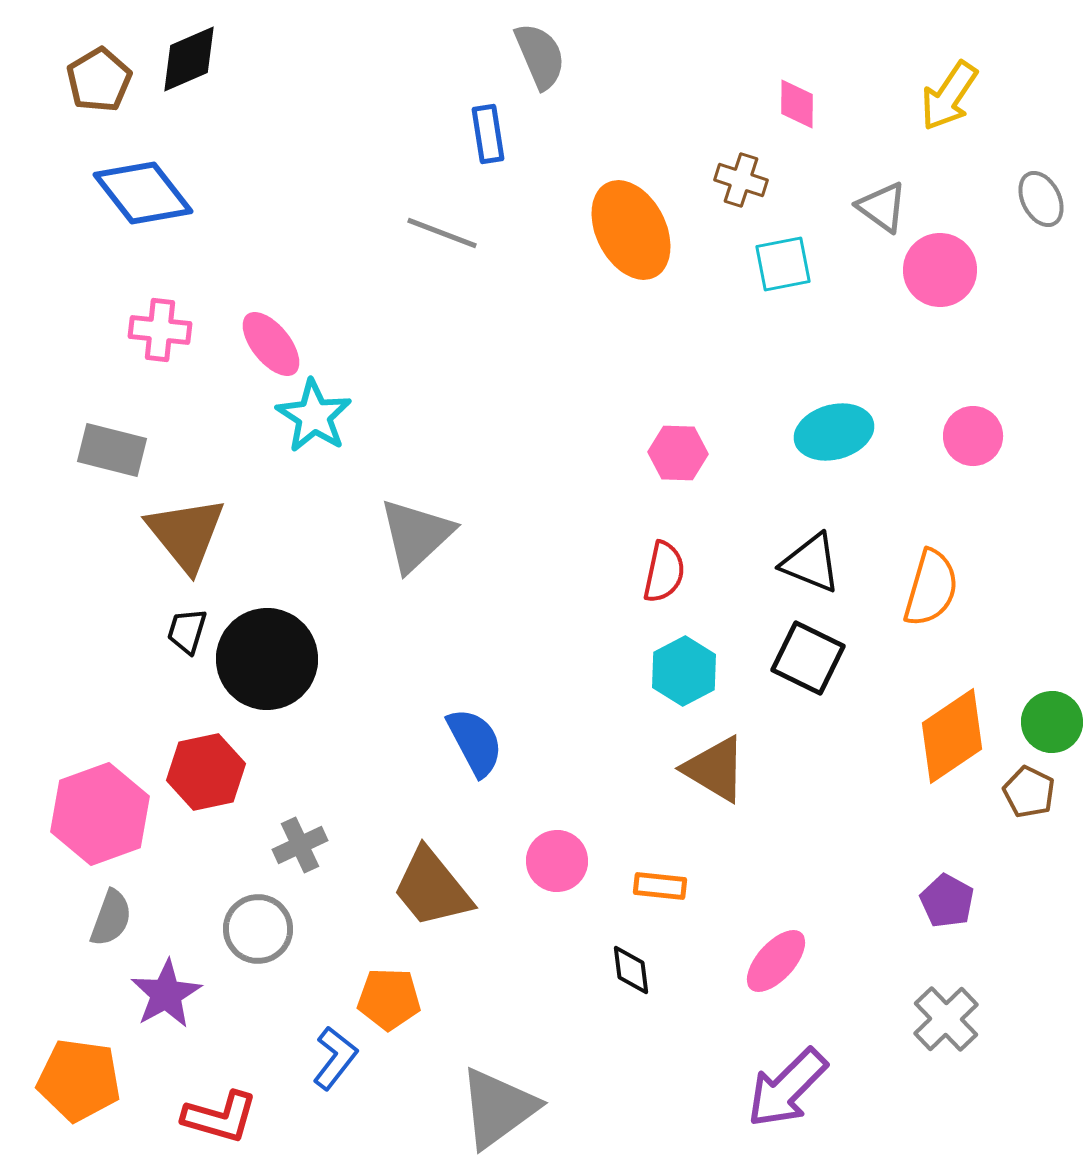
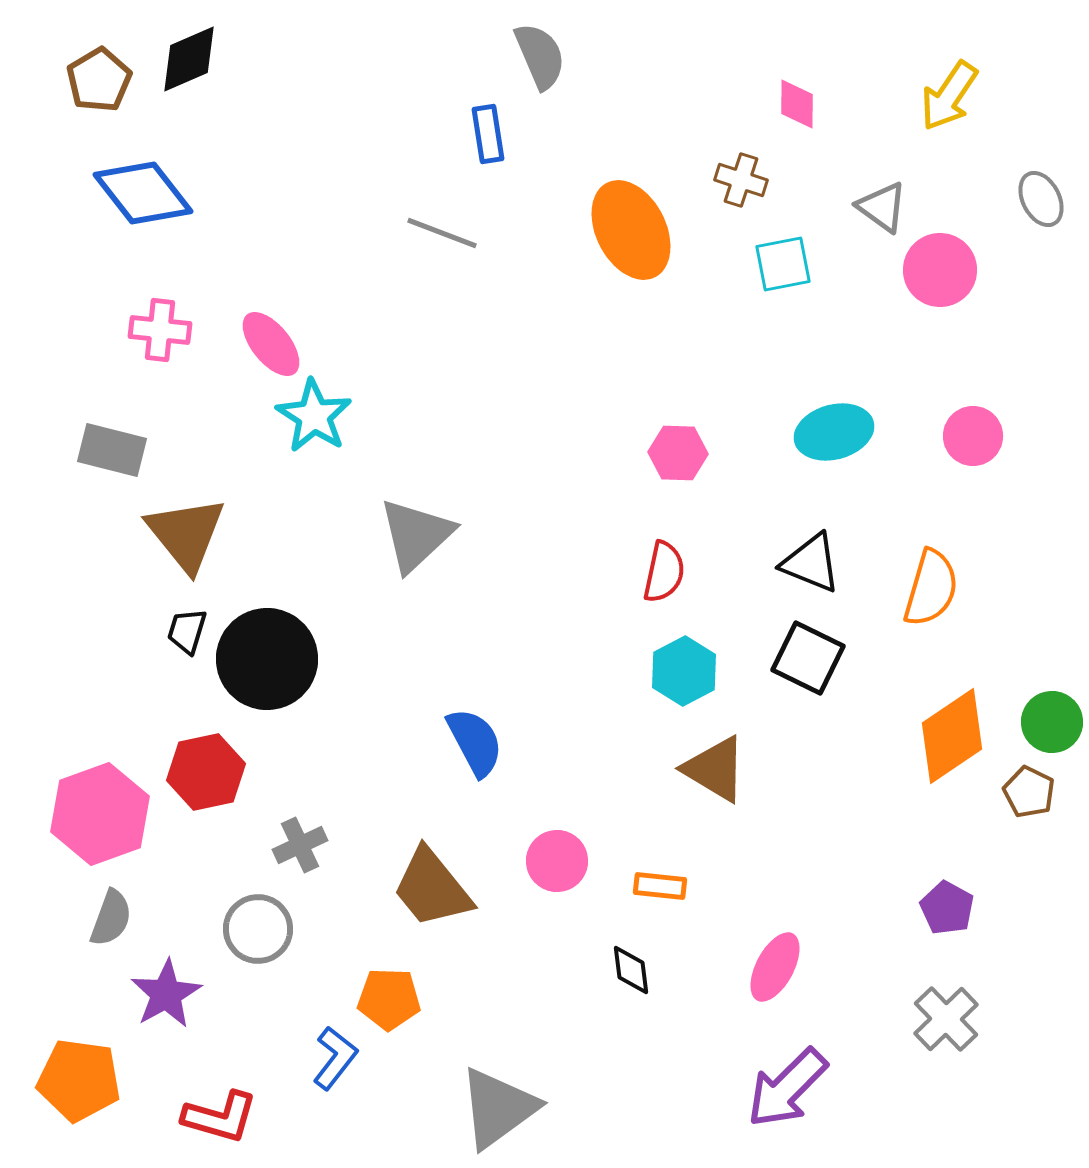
purple pentagon at (947, 901): moved 7 px down
pink ellipse at (776, 961): moved 1 px left, 6 px down; rotated 14 degrees counterclockwise
